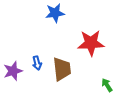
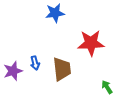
blue arrow: moved 2 px left
green arrow: moved 2 px down
